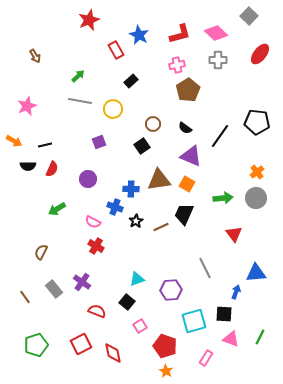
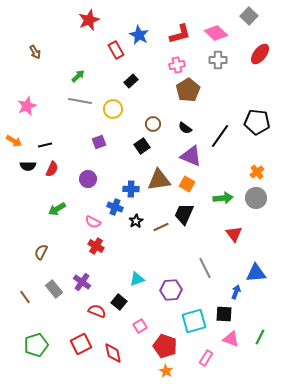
brown arrow at (35, 56): moved 4 px up
black square at (127, 302): moved 8 px left
